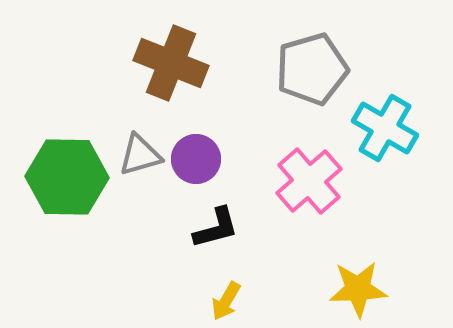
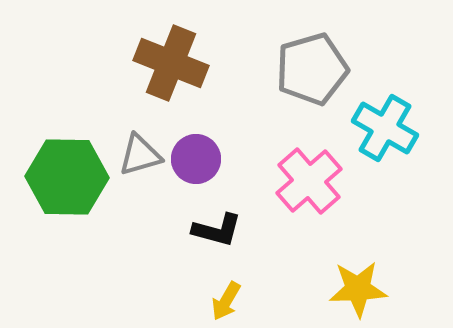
black L-shape: moved 1 px right, 2 px down; rotated 30 degrees clockwise
